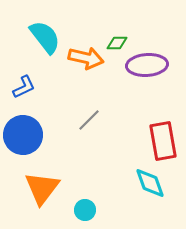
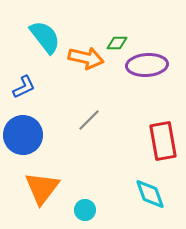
cyan diamond: moved 11 px down
